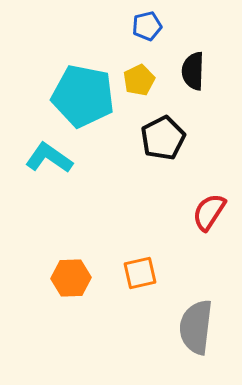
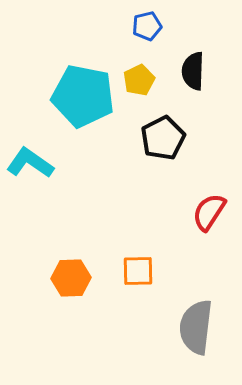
cyan L-shape: moved 19 px left, 5 px down
orange square: moved 2 px left, 2 px up; rotated 12 degrees clockwise
